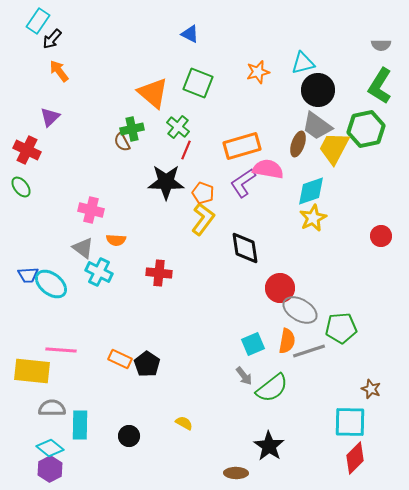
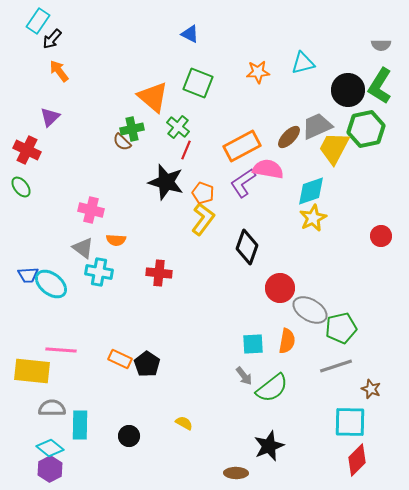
orange star at (258, 72): rotated 10 degrees clockwise
black circle at (318, 90): moved 30 px right
orange triangle at (153, 93): moved 4 px down
gray trapezoid at (317, 126): rotated 120 degrees clockwise
brown semicircle at (122, 142): rotated 18 degrees counterclockwise
brown ellipse at (298, 144): moved 9 px left, 7 px up; rotated 25 degrees clockwise
orange rectangle at (242, 146): rotated 12 degrees counterclockwise
black star at (166, 182): rotated 15 degrees clockwise
black diamond at (245, 248): moved 2 px right, 1 px up; rotated 28 degrees clockwise
cyan cross at (99, 272): rotated 16 degrees counterclockwise
gray ellipse at (300, 310): moved 10 px right
green pentagon at (341, 328): rotated 8 degrees counterclockwise
cyan square at (253, 344): rotated 20 degrees clockwise
gray line at (309, 351): moved 27 px right, 15 px down
black star at (269, 446): rotated 16 degrees clockwise
red diamond at (355, 458): moved 2 px right, 2 px down
